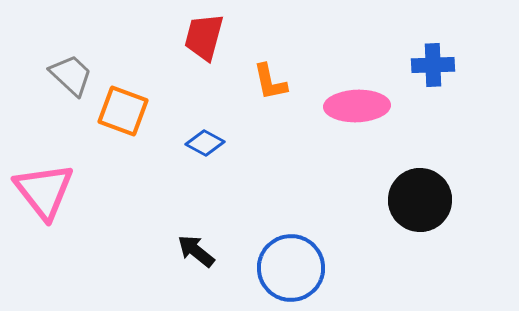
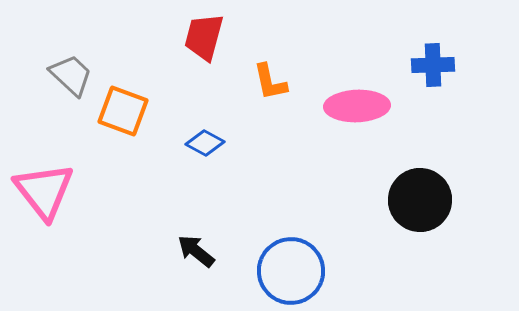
blue circle: moved 3 px down
